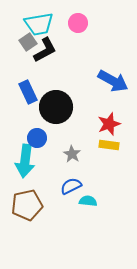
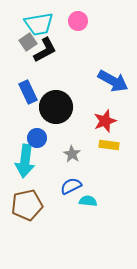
pink circle: moved 2 px up
red star: moved 4 px left, 3 px up
